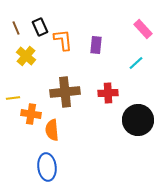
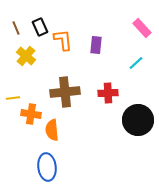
pink rectangle: moved 1 px left, 1 px up
